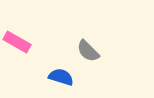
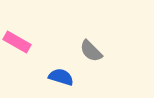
gray semicircle: moved 3 px right
